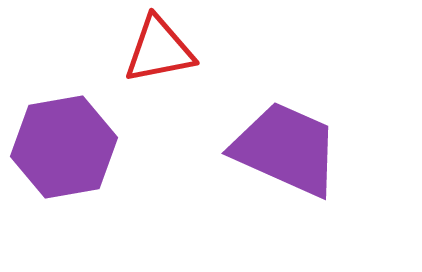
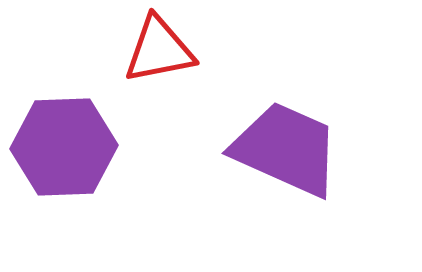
purple hexagon: rotated 8 degrees clockwise
